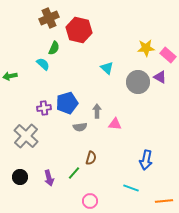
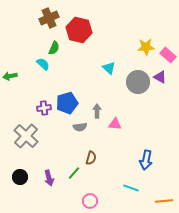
yellow star: moved 1 px up
cyan triangle: moved 2 px right
